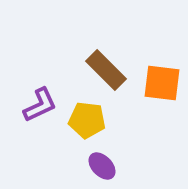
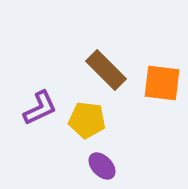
purple L-shape: moved 3 px down
